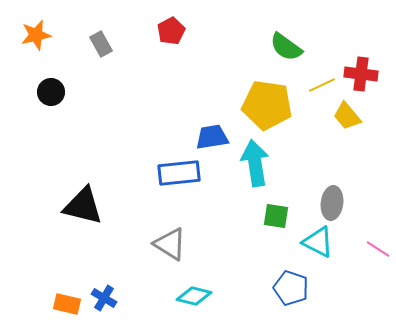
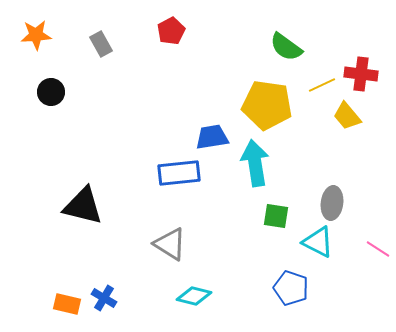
orange star: rotated 8 degrees clockwise
